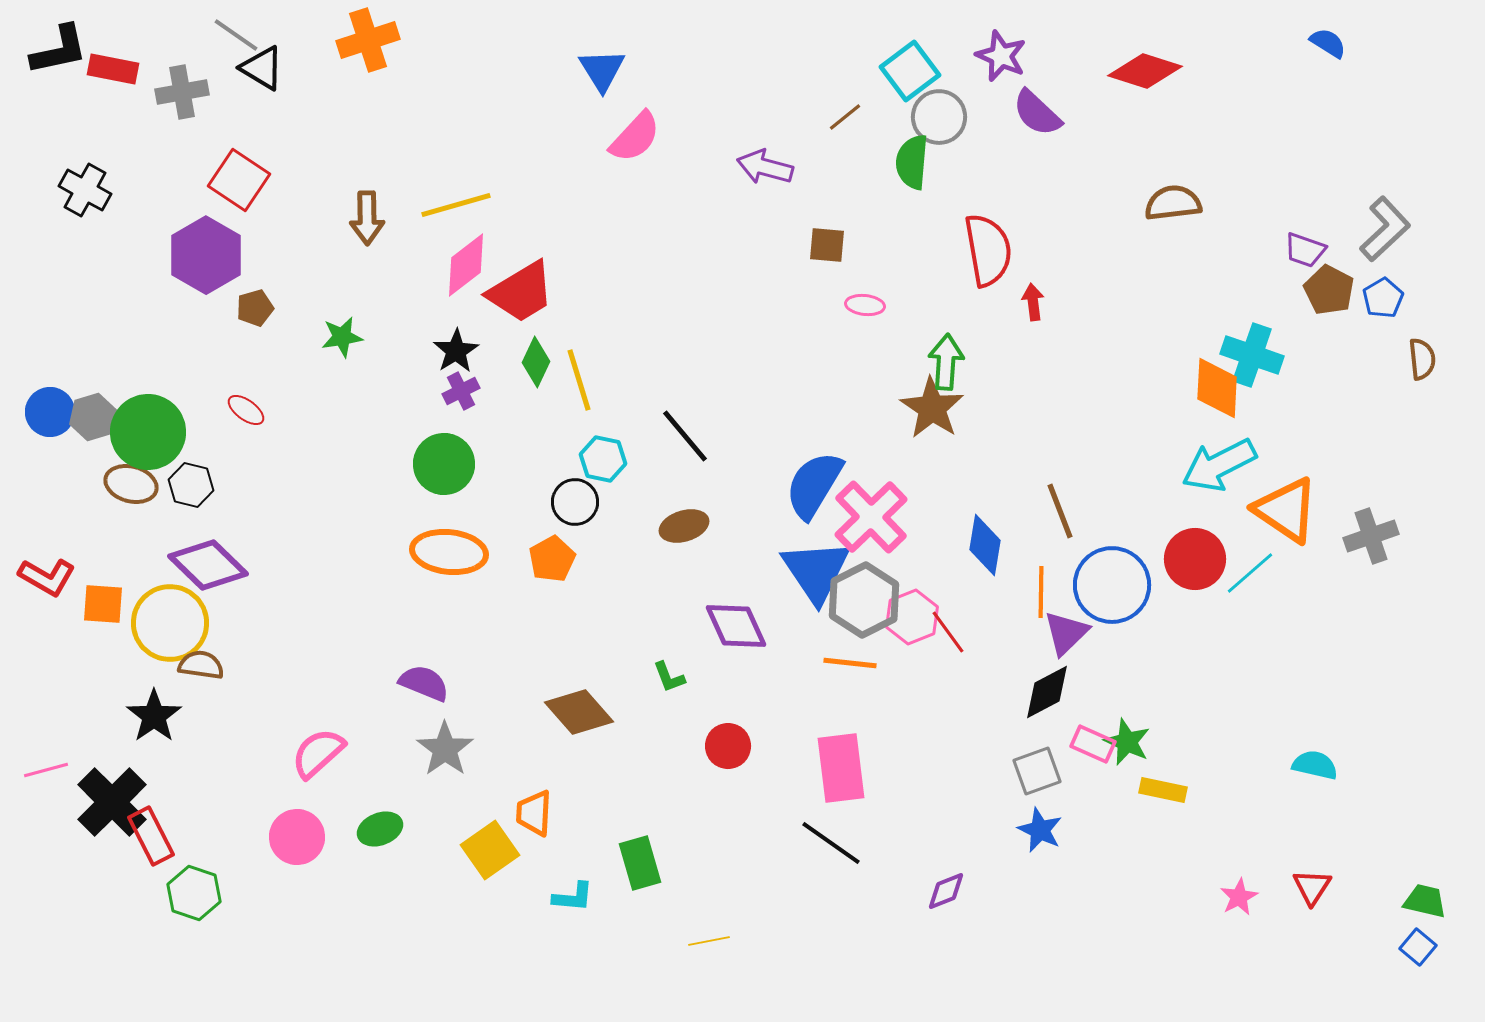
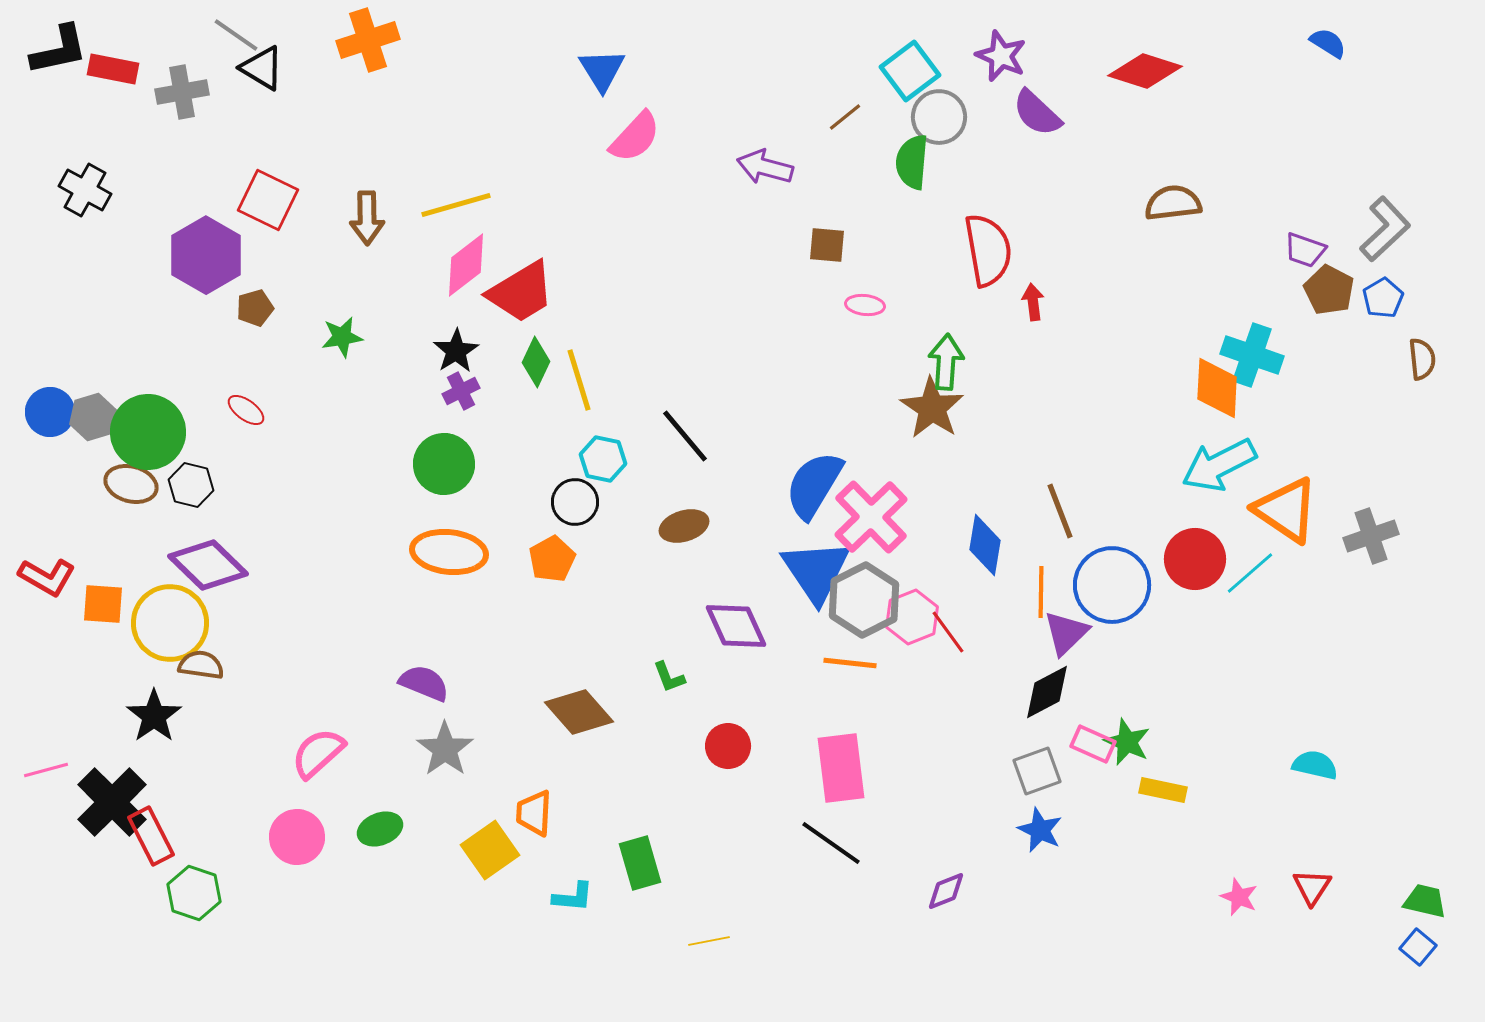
red square at (239, 180): moved 29 px right, 20 px down; rotated 8 degrees counterclockwise
pink star at (1239, 897): rotated 21 degrees counterclockwise
